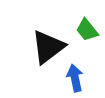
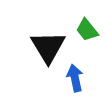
black triangle: rotated 24 degrees counterclockwise
